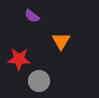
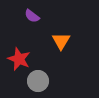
red star: rotated 20 degrees clockwise
gray circle: moved 1 px left
